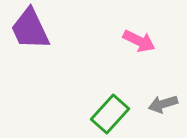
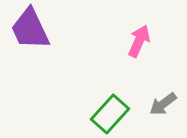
pink arrow: rotated 92 degrees counterclockwise
gray arrow: rotated 20 degrees counterclockwise
